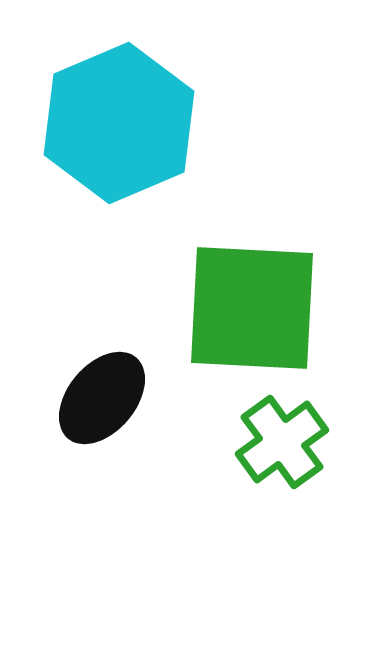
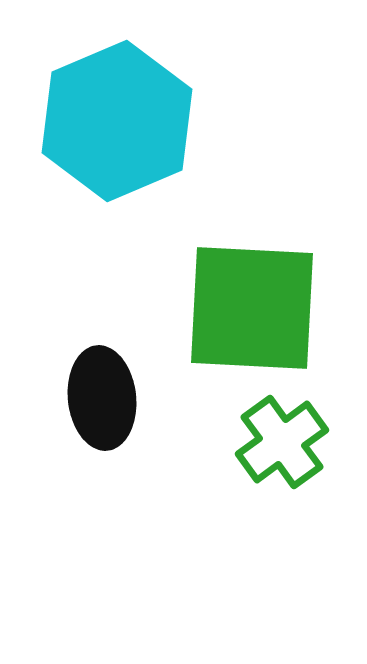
cyan hexagon: moved 2 px left, 2 px up
black ellipse: rotated 46 degrees counterclockwise
